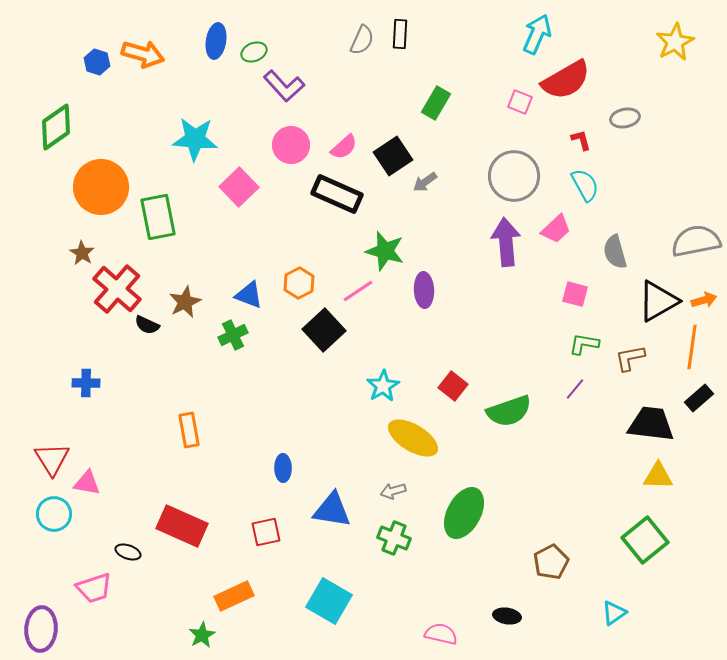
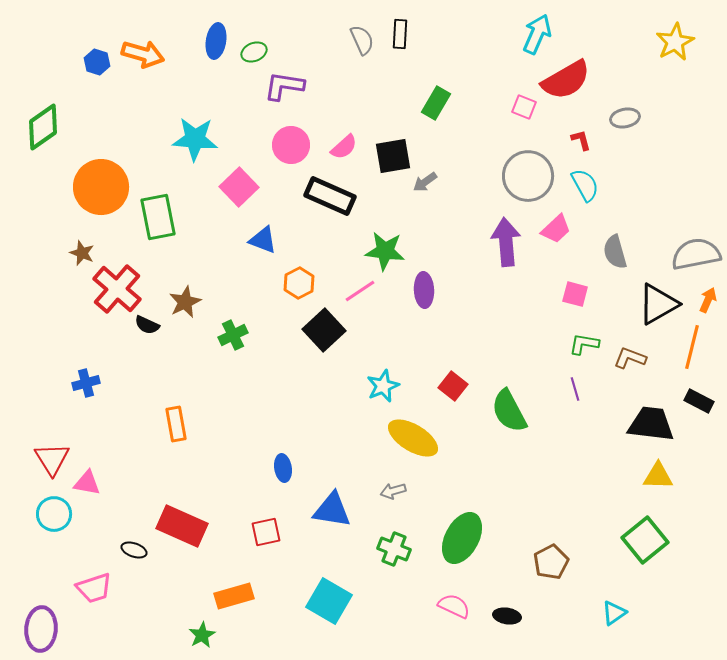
gray semicircle at (362, 40): rotated 48 degrees counterclockwise
purple L-shape at (284, 86): rotated 141 degrees clockwise
pink square at (520, 102): moved 4 px right, 5 px down
green diamond at (56, 127): moved 13 px left
black square at (393, 156): rotated 24 degrees clockwise
gray circle at (514, 176): moved 14 px right
black rectangle at (337, 194): moved 7 px left, 2 px down
gray semicircle at (696, 241): moved 13 px down
green star at (385, 251): rotated 9 degrees counterclockwise
brown star at (82, 253): rotated 10 degrees counterclockwise
pink line at (358, 291): moved 2 px right
blue triangle at (249, 295): moved 14 px right, 55 px up
orange arrow at (704, 300): moved 4 px right; rotated 50 degrees counterclockwise
black triangle at (658, 301): moved 3 px down
orange line at (692, 347): rotated 6 degrees clockwise
brown L-shape at (630, 358): rotated 32 degrees clockwise
blue cross at (86, 383): rotated 16 degrees counterclockwise
cyan star at (383, 386): rotated 8 degrees clockwise
purple line at (575, 389): rotated 55 degrees counterclockwise
black rectangle at (699, 398): moved 3 px down; rotated 68 degrees clockwise
green semicircle at (509, 411): rotated 81 degrees clockwise
orange rectangle at (189, 430): moved 13 px left, 6 px up
blue ellipse at (283, 468): rotated 8 degrees counterclockwise
green ellipse at (464, 513): moved 2 px left, 25 px down
green cross at (394, 538): moved 11 px down
black ellipse at (128, 552): moved 6 px right, 2 px up
orange rectangle at (234, 596): rotated 9 degrees clockwise
pink semicircle at (441, 634): moved 13 px right, 28 px up; rotated 12 degrees clockwise
